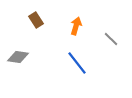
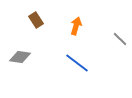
gray line: moved 9 px right
gray diamond: moved 2 px right
blue line: rotated 15 degrees counterclockwise
